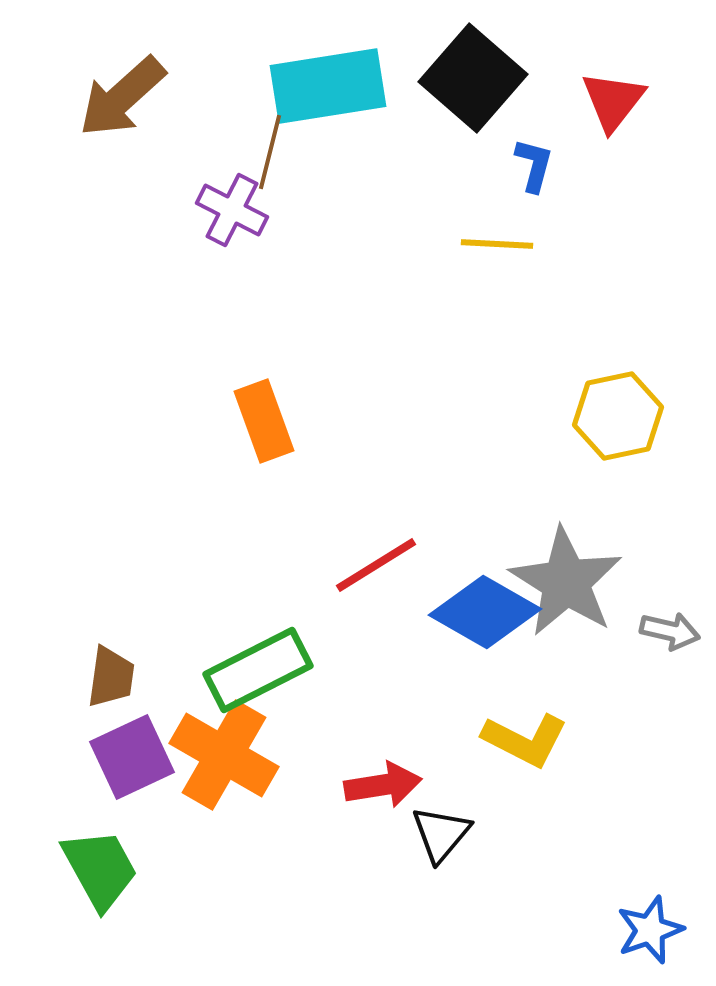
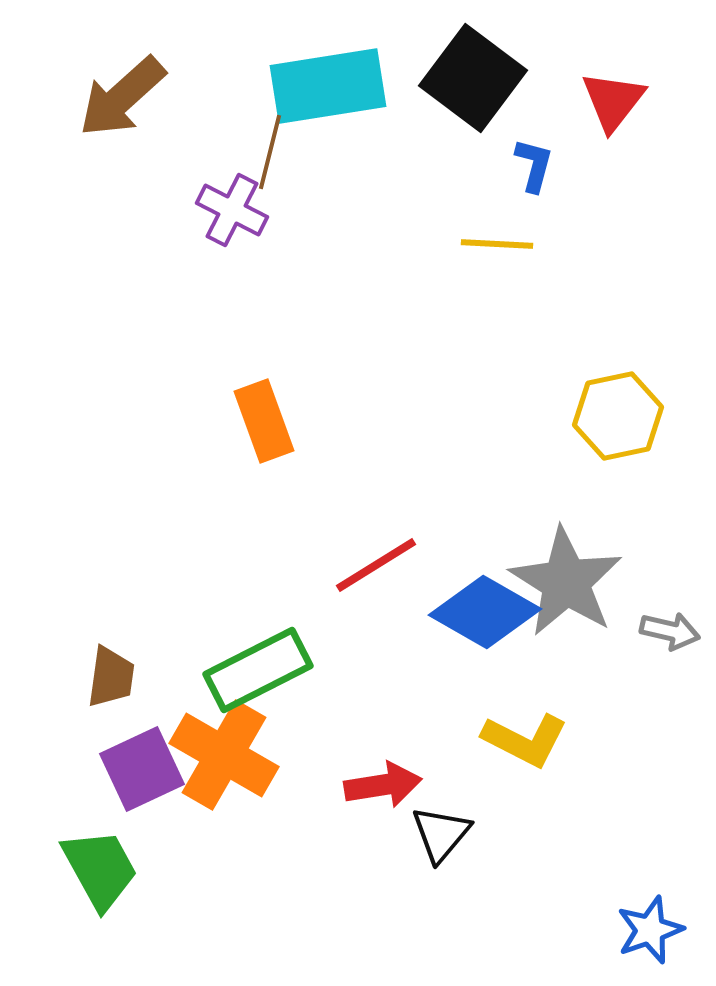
black square: rotated 4 degrees counterclockwise
purple square: moved 10 px right, 12 px down
